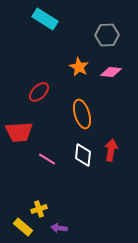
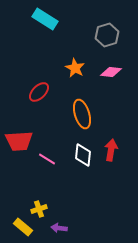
gray hexagon: rotated 15 degrees counterclockwise
orange star: moved 4 px left, 1 px down
red trapezoid: moved 9 px down
